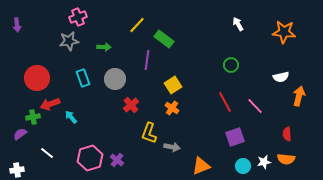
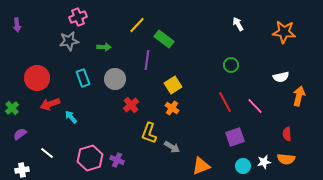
green cross: moved 21 px left, 9 px up; rotated 32 degrees counterclockwise
gray arrow: rotated 21 degrees clockwise
purple cross: rotated 16 degrees counterclockwise
white cross: moved 5 px right
